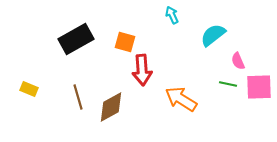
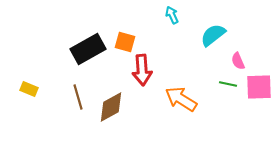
black rectangle: moved 12 px right, 10 px down
